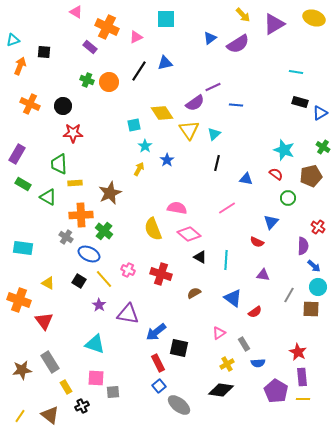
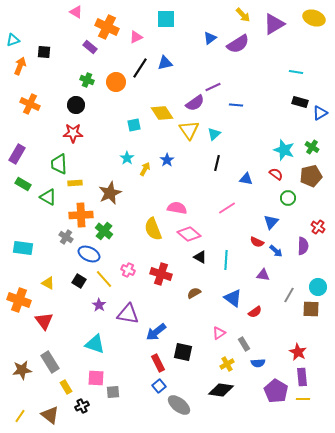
black line at (139, 71): moved 1 px right, 3 px up
orange circle at (109, 82): moved 7 px right
black circle at (63, 106): moved 13 px right, 1 px up
cyan star at (145, 146): moved 18 px left, 12 px down
green cross at (323, 147): moved 11 px left
yellow arrow at (139, 169): moved 6 px right
blue arrow at (314, 266): moved 38 px left, 15 px up
black square at (179, 348): moved 4 px right, 4 px down
